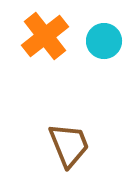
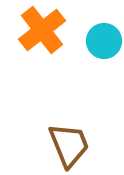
orange cross: moved 3 px left, 6 px up
